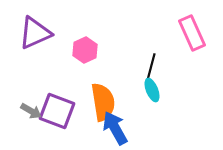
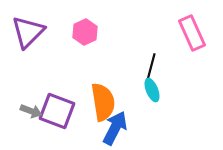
purple triangle: moved 7 px left, 1 px up; rotated 21 degrees counterclockwise
pink hexagon: moved 18 px up
gray arrow: rotated 10 degrees counterclockwise
blue arrow: rotated 56 degrees clockwise
